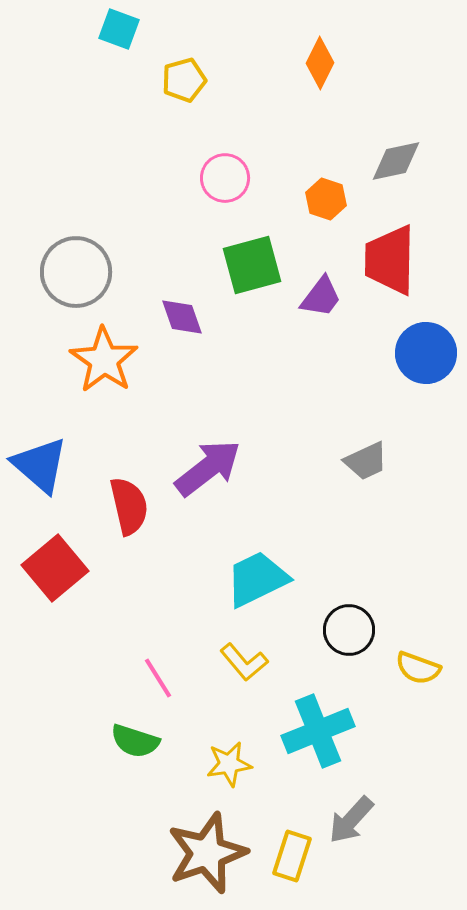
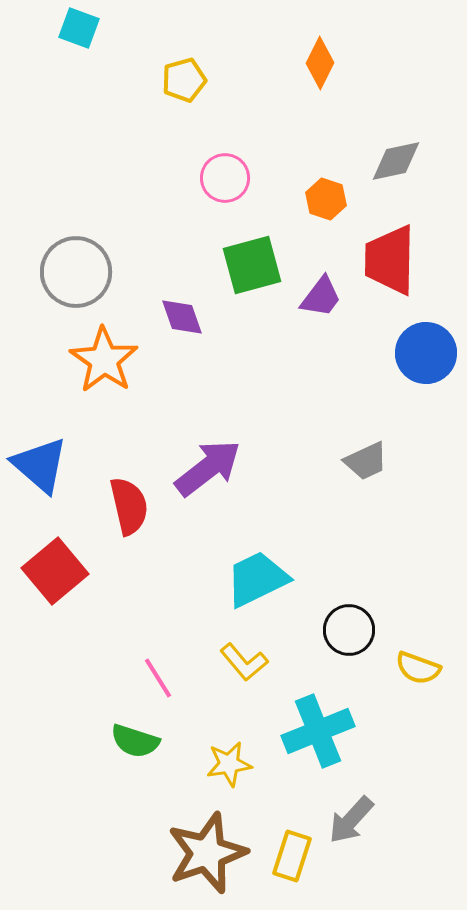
cyan square: moved 40 px left, 1 px up
red square: moved 3 px down
